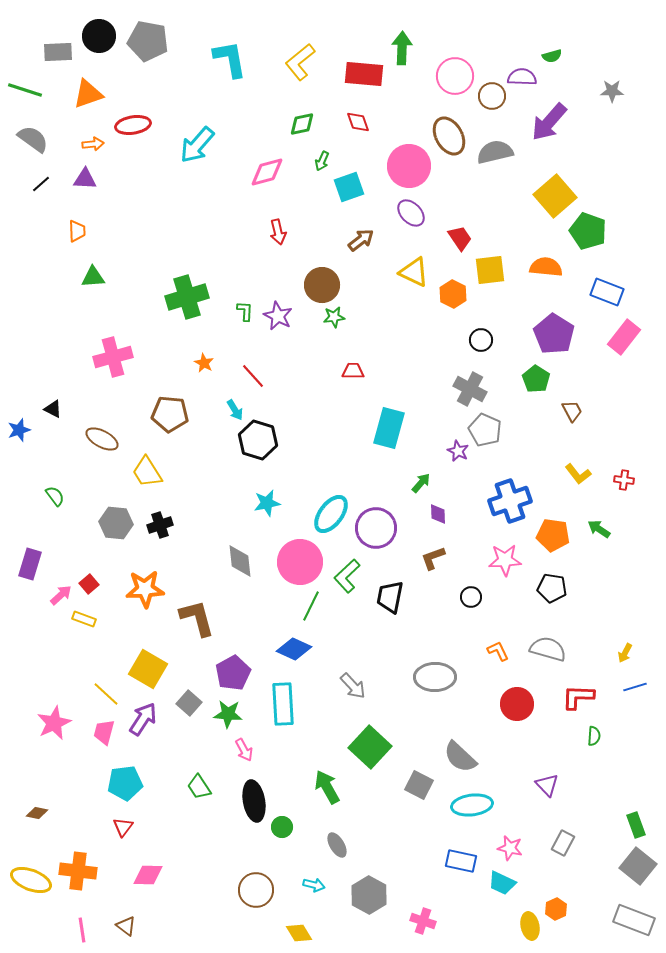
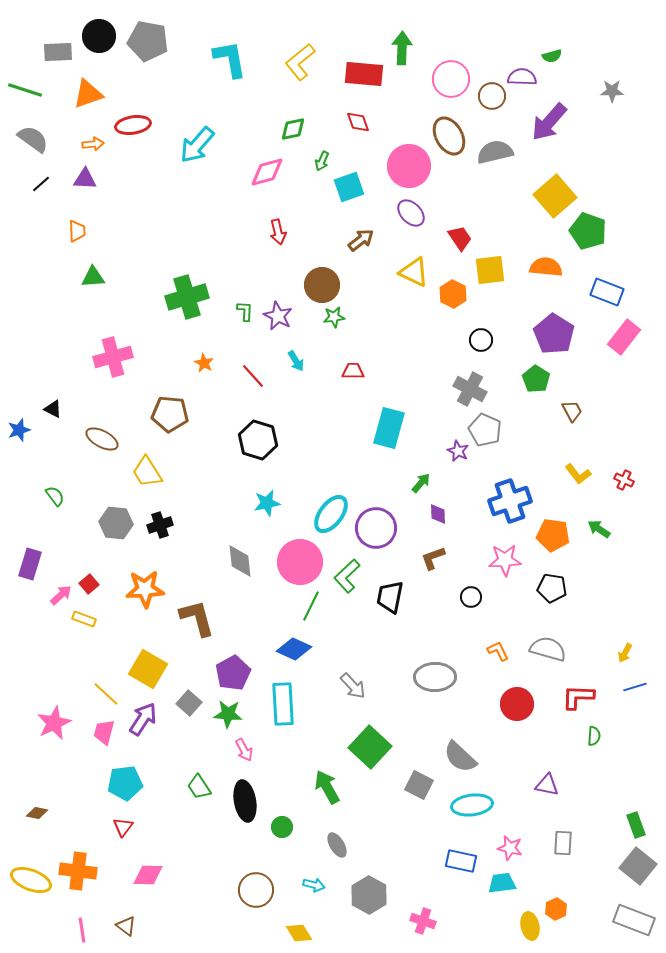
pink circle at (455, 76): moved 4 px left, 3 px down
green diamond at (302, 124): moved 9 px left, 5 px down
cyan arrow at (235, 410): moved 61 px right, 49 px up
red cross at (624, 480): rotated 18 degrees clockwise
purple triangle at (547, 785): rotated 35 degrees counterclockwise
black ellipse at (254, 801): moved 9 px left
gray rectangle at (563, 843): rotated 25 degrees counterclockwise
cyan trapezoid at (502, 883): rotated 148 degrees clockwise
